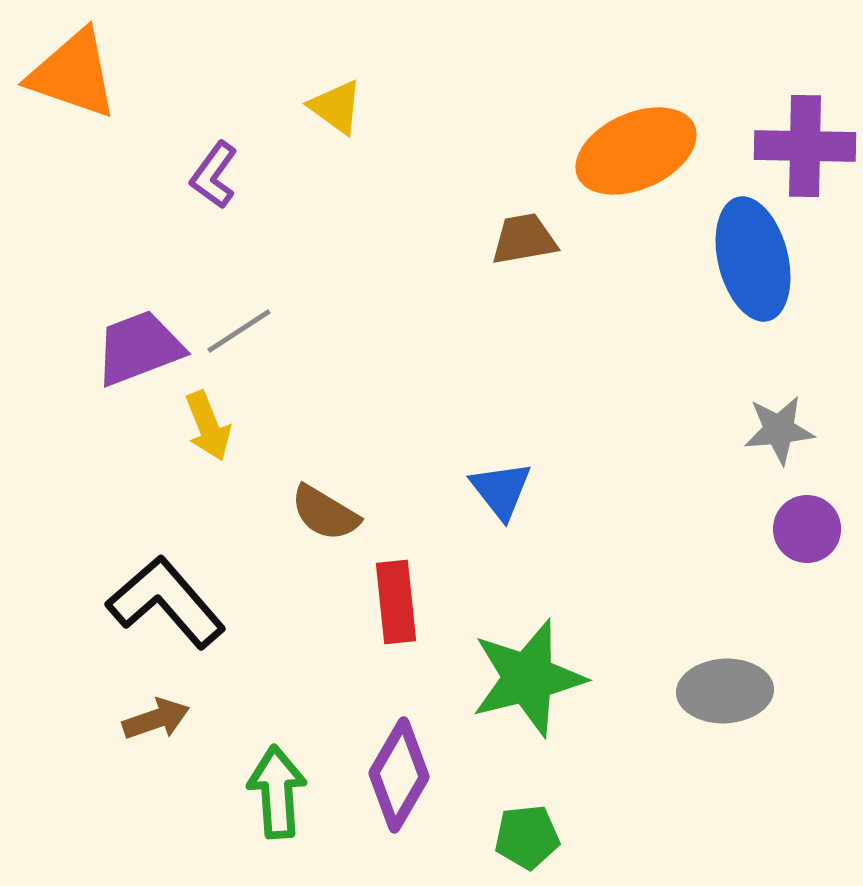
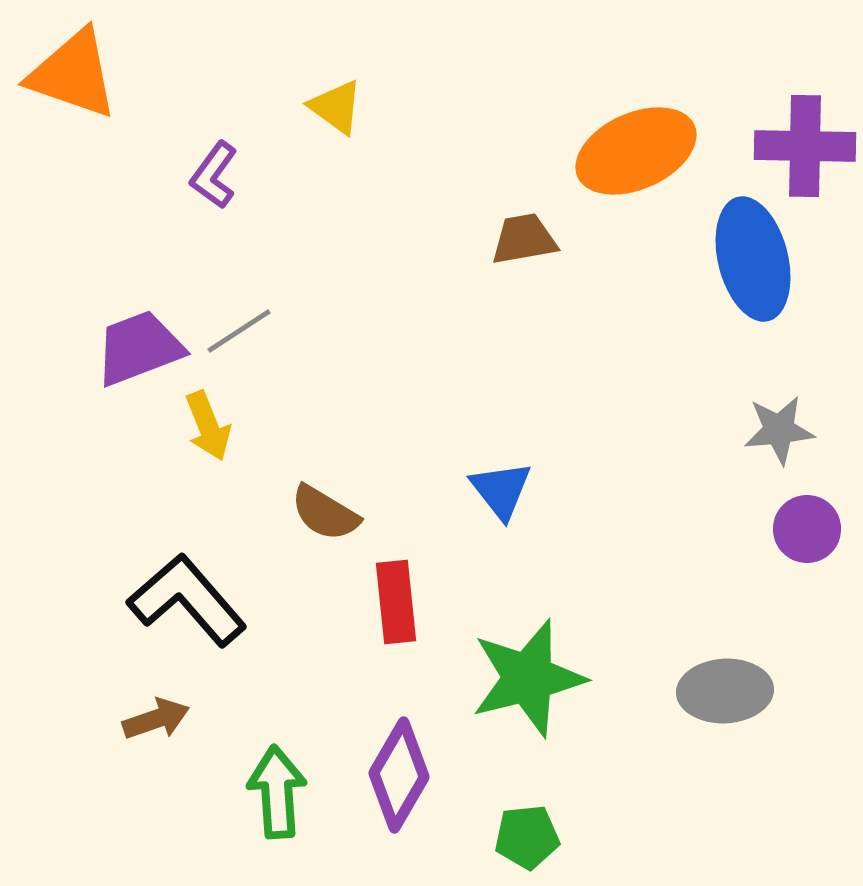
black L-shape: moved 21 px right, 2 px up
